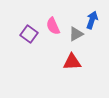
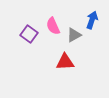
gray triangle: moved 2 px left, 1 px down
red triangle: moved 7 px left
